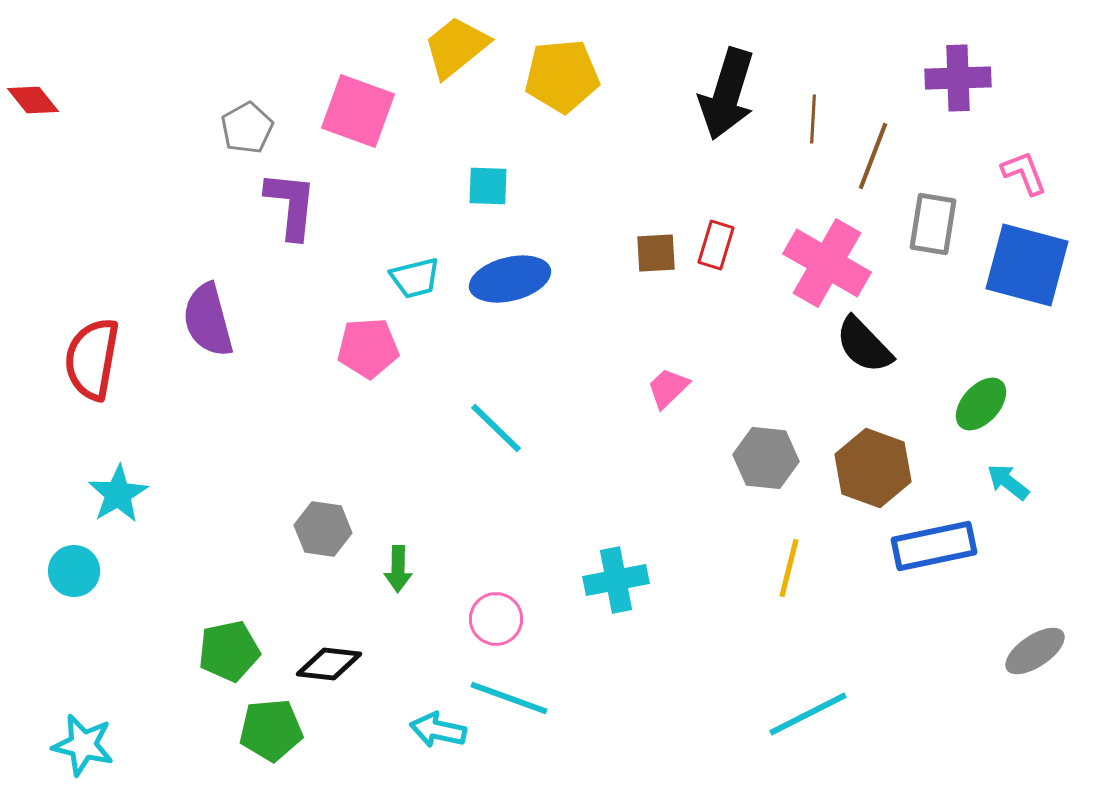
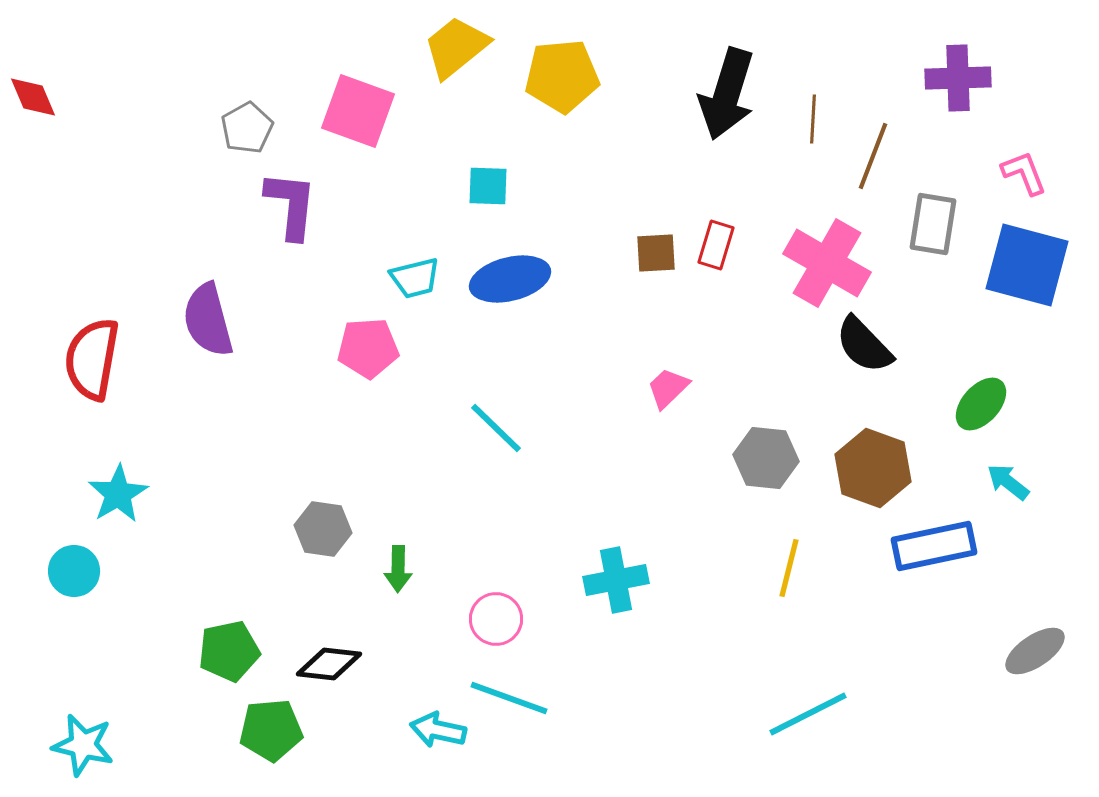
red diamond at (33, 100): moved 3 px up; rotated 16 degrees clockwise
